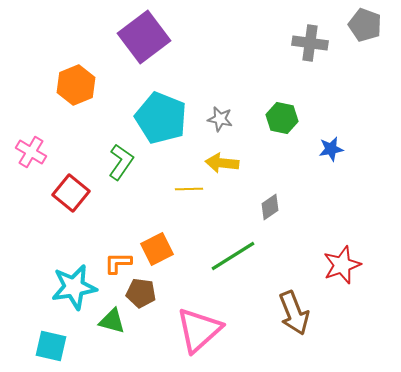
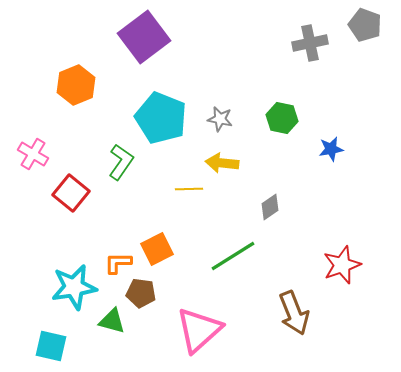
gray cross: rotated 20 degrees counterclockwise
pink cross: moved 2 px right, 2 px down
